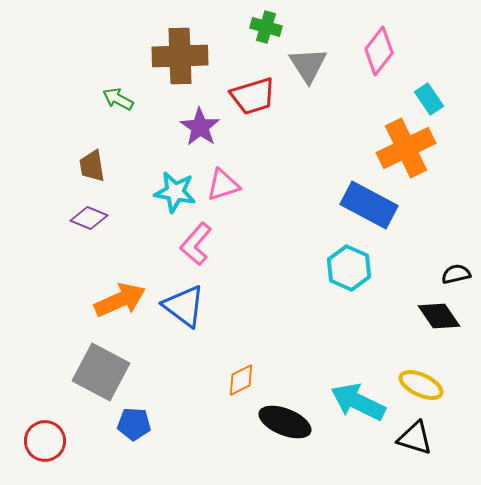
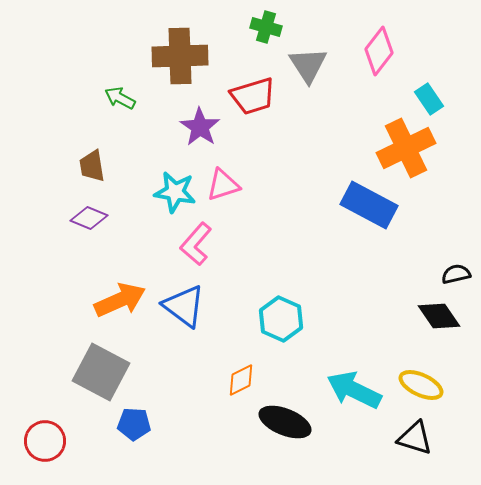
green arrow: moved 2 px right, 1 px up
cyan hexagon: moved 68 px left, 51 px down
cyan arrow: moved 4 px left, 12 px up
